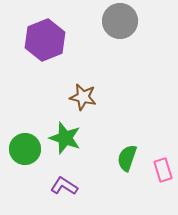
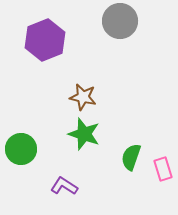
green star: moved 19 px right, 4 px up
green circle: moved 4 px left
green semicircle: moved 4 px right, 1 px up
pink rectangle: moved 1 px up
